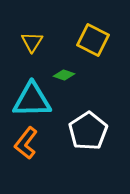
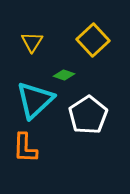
yellow square: rotated 20 degrees clockwise
cyan triangle: moved 3 px right; rotated 42 degrees counterclockwise
white pentagon: moved 16 px up
orange L-shape: moved 1 px left, 5 px down; rotated 36 degrees counterclockwise
